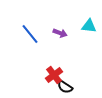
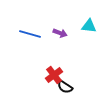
blue line: rotated 35 degrees counterclockwise
